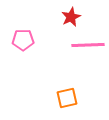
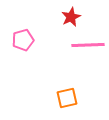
pink pentagon: rotated 15 degrees counterclockwise
